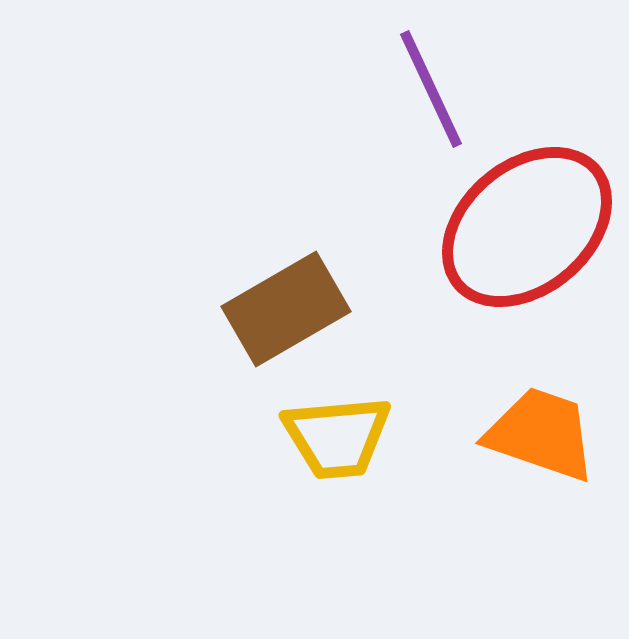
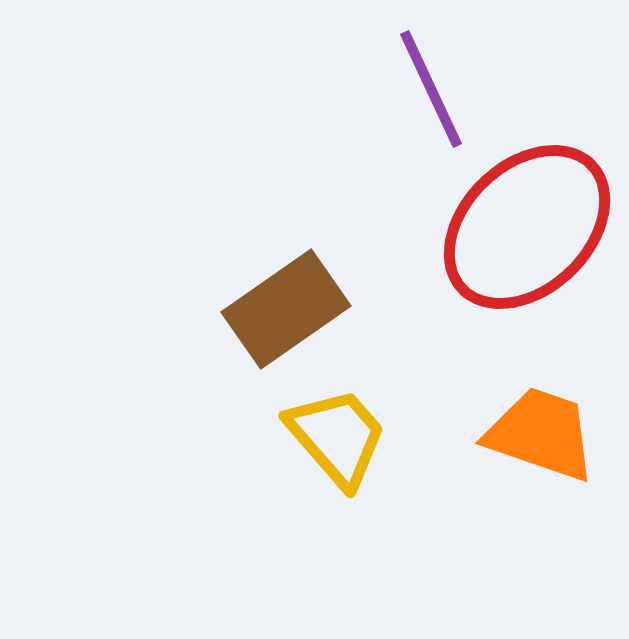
red ellipse: rotated 4 degrees counterclockwise
brown rectangle: rotated 5 degrees counterclockwise
yellow trapezoid: rotated 126 degrees counterclockwise
